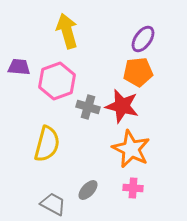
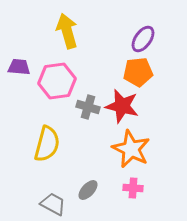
pink hexagon: rotated 12 degrees clockwise
